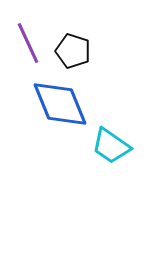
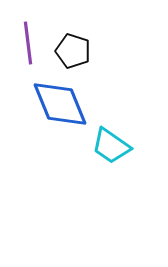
purple line: rotated 18 degrees clockwise
